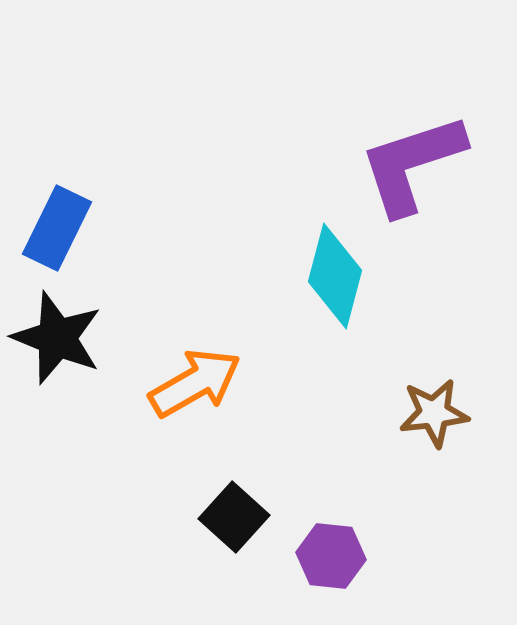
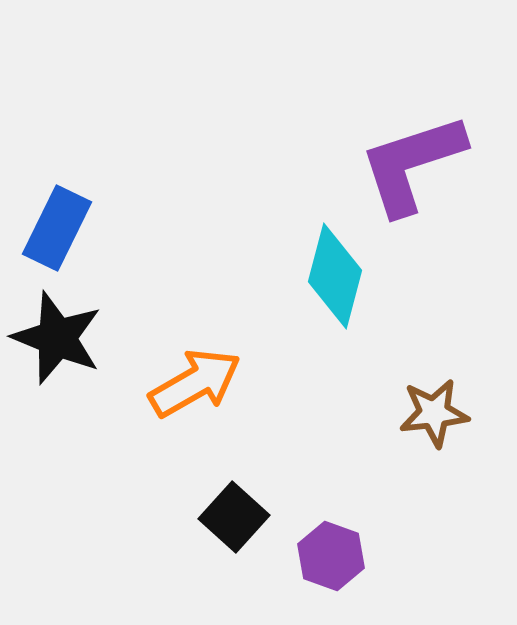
purple hexagon: rotated 14 degrees clockwise
